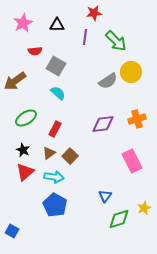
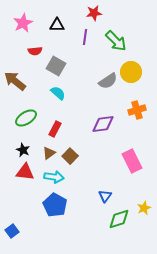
brown arrow: rotated 75 degrees clockwise
orange cross: moved 9 px up
red triangle: rotated 48 degrees clockwise
blue square: rotated 24 degrees clockwise
